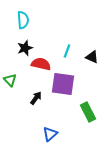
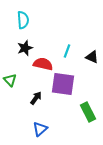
red semicircle: moved 2 px right
blue triangle: moved 10 px left, 5 px up
